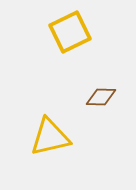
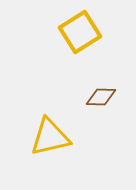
yellow square: moved 10 px right; rotated 6 degrees counterclockwise
